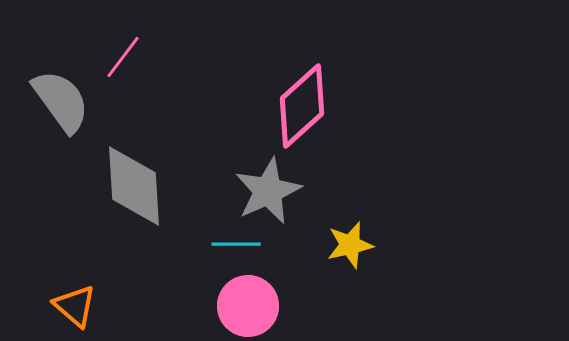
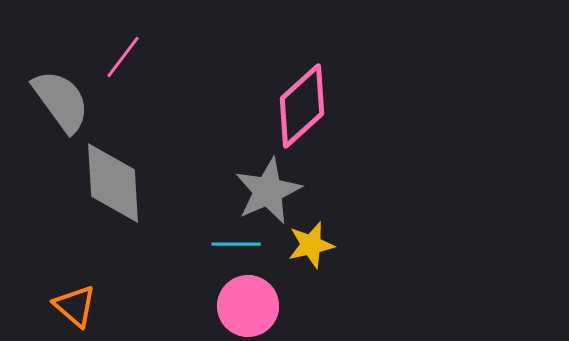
gray diamond: moved 21 px left, 3 px up
yellow star: moved 39 px left
